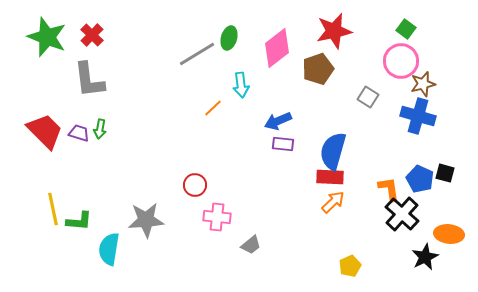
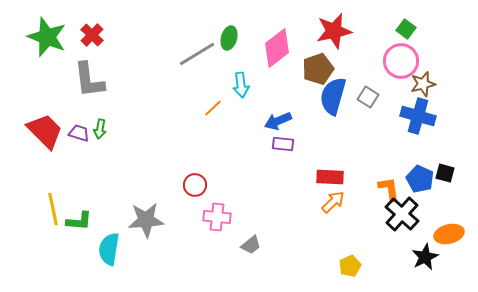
blue semicircle: moved 55 px up
orange ellipse: rotated 20 degrees counterclockwise
